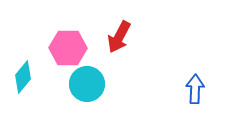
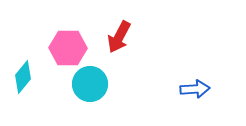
cyan circle: moved 3 px right
blue arrow: rotated 84 degrees clockwise
